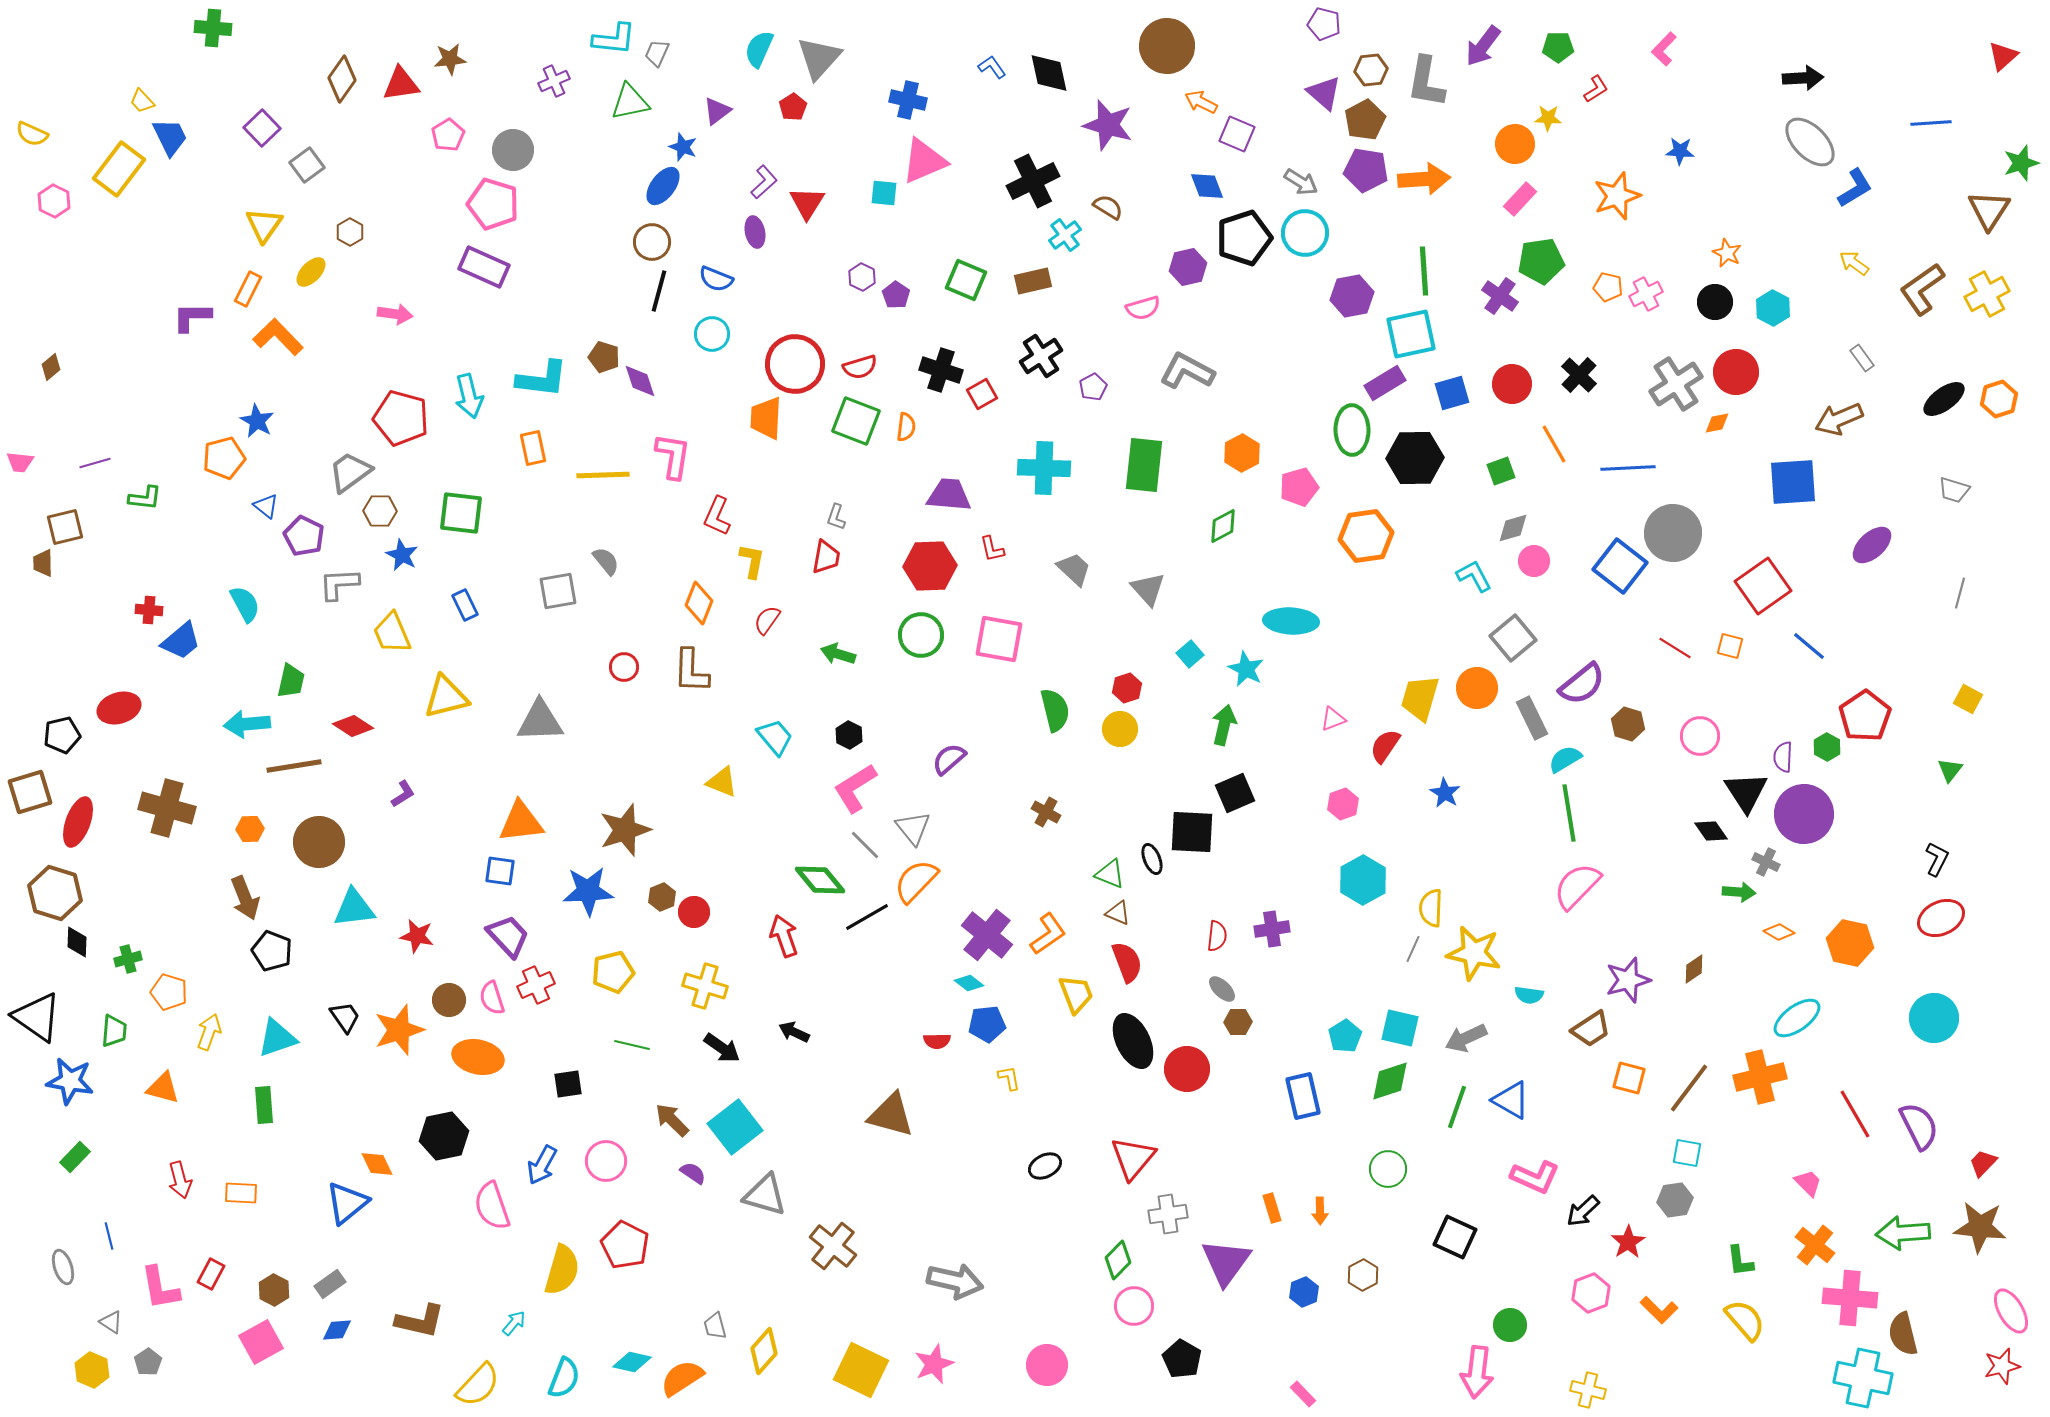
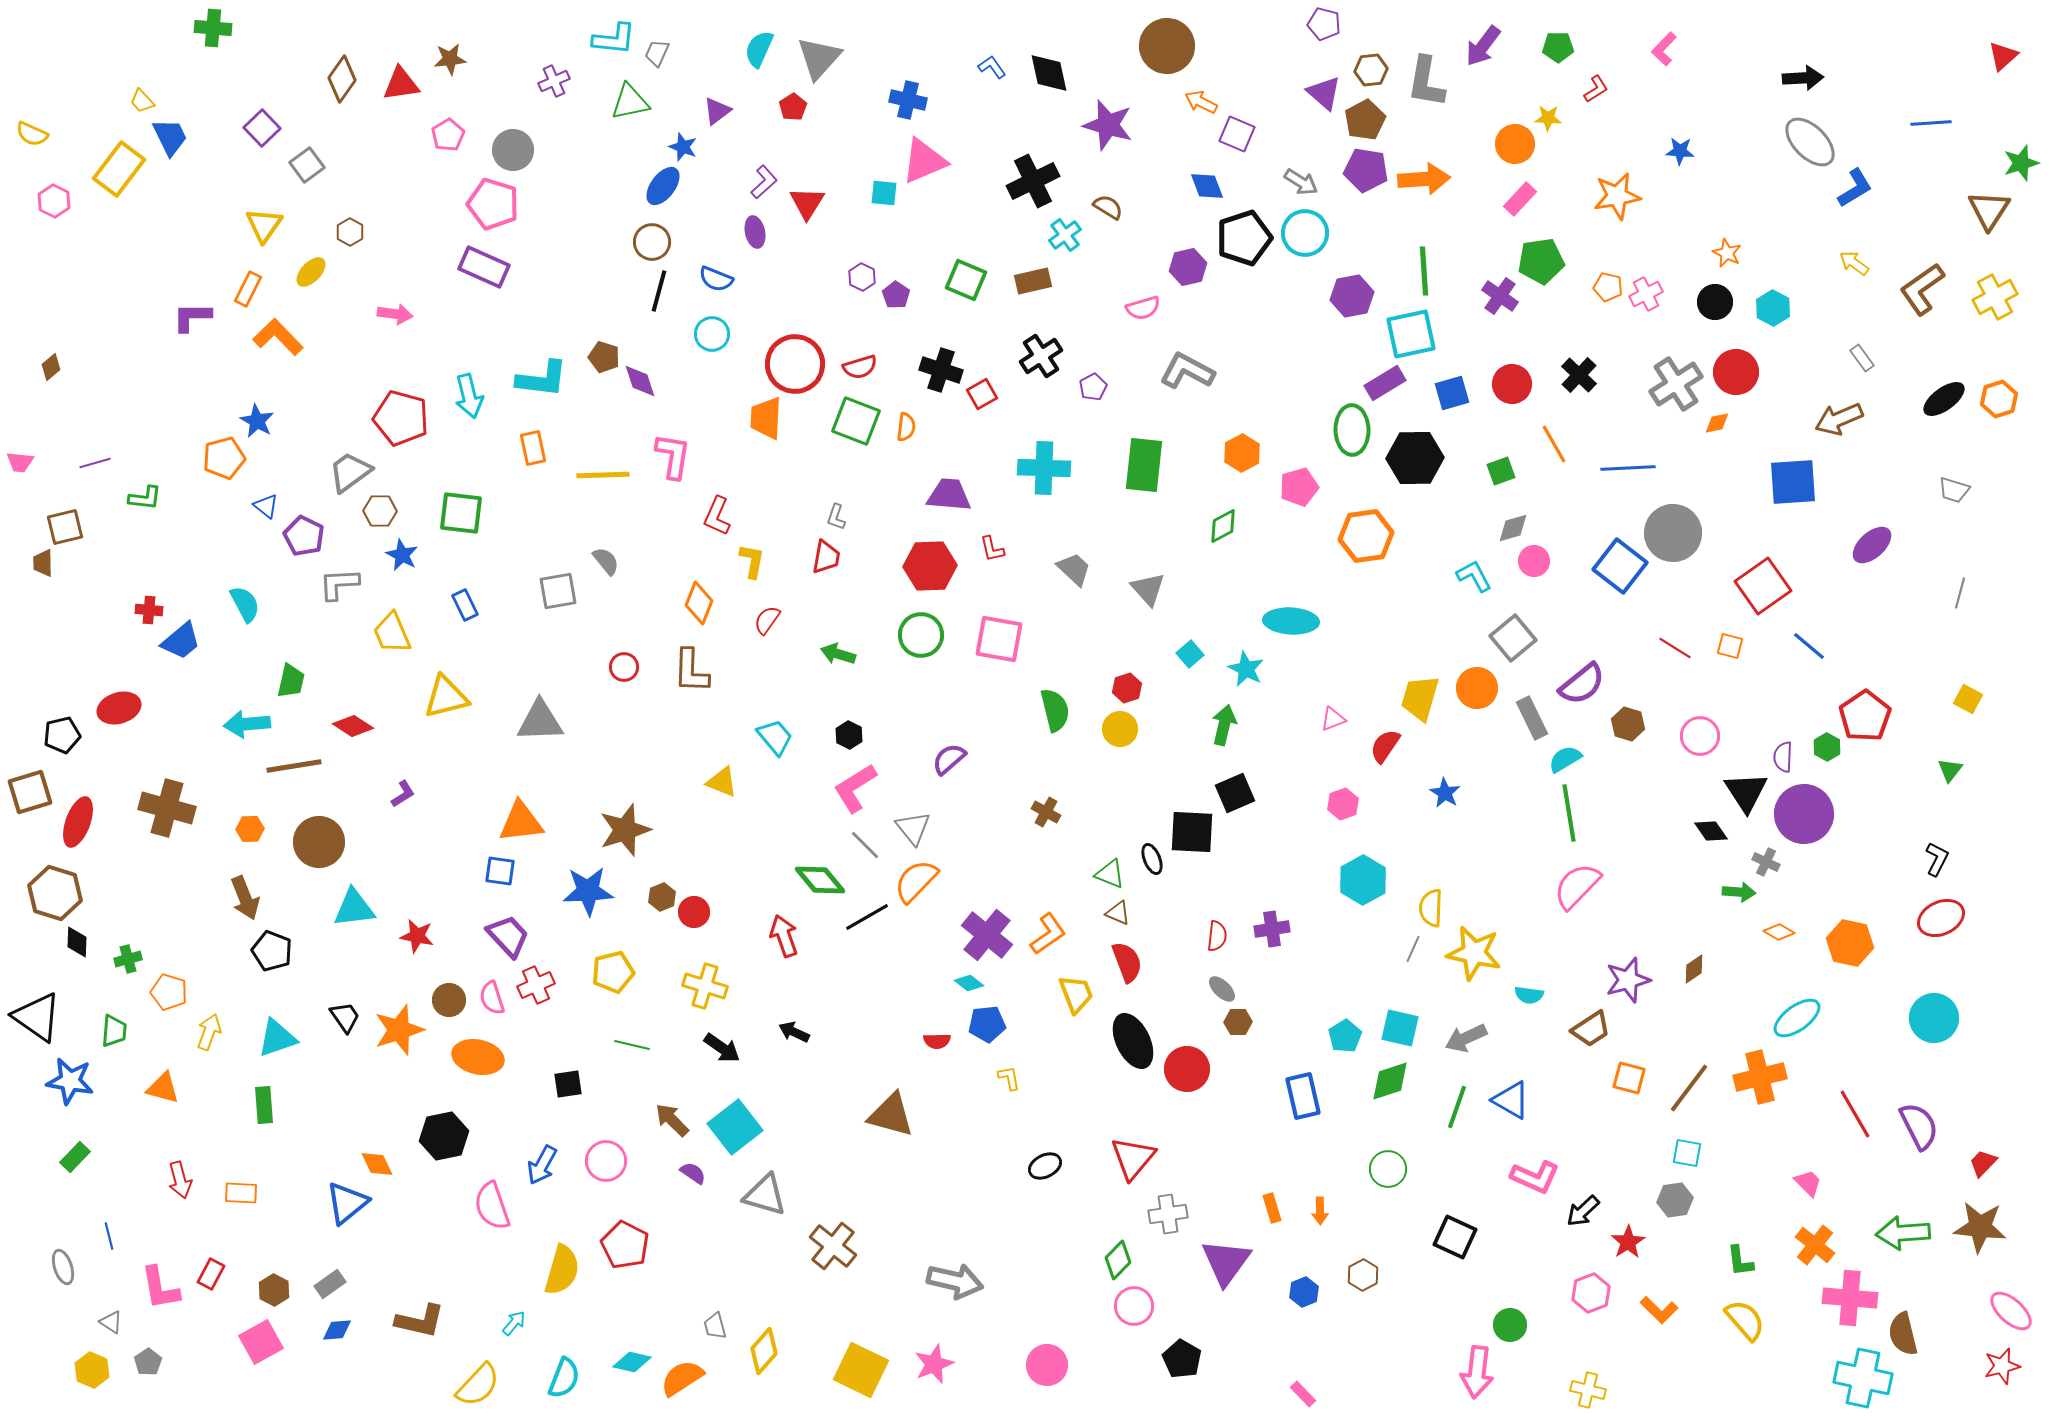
orange star at (1617, 196): rotated 9 degrees clockwise
yellow cross at (1987, 294): moved 8 px right, 3 px down
pink ellipse at (2011, 1311): rotated 18 degrees counterclockwise
